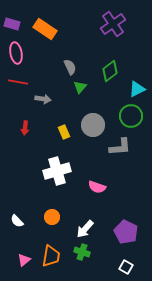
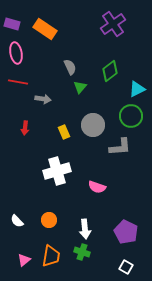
orange circle: moved 3 px left, 3 px down
white arrow: rotated 48 degrees counterclockwise
